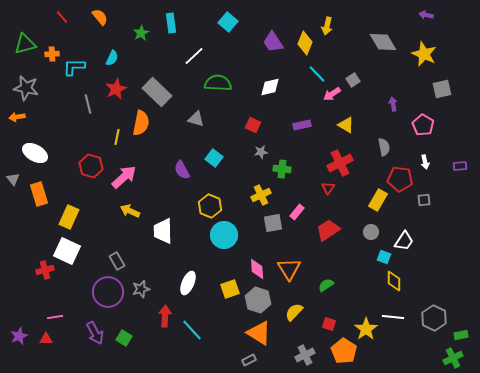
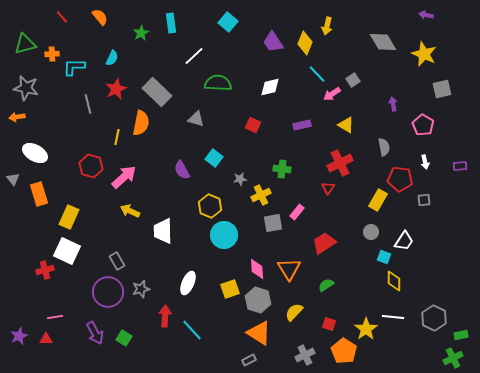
gray star at (261, 152): moved 21 px left, 27 px down
red trapezoid at (328, 230): moved 4 px left, 13 px down
